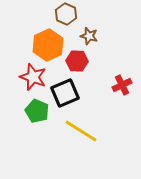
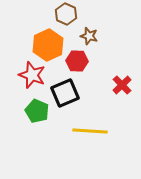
red star: moved 1 px left, 2 px up
red cross: rotated 18 degrees counterclockwise
yellow line: moved 9 px right; rotated 28 degrees counterclockwise
